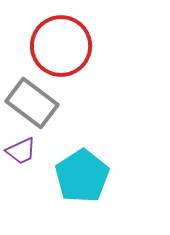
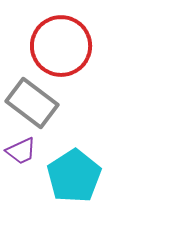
cyan pentagon: moved 8 px left
